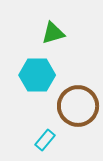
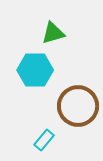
cyan hexagon: moved 2 px left, 5 px up
cyan rectangle: moved 1 px left
